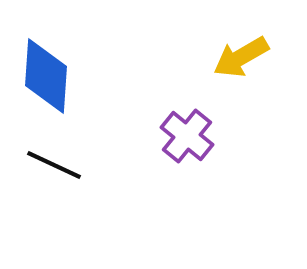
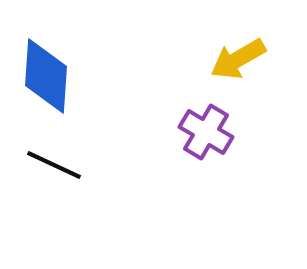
yellow arrow: moved 3 px left, 2 px down
purple cross: moved 19 px right, 4 px up; rotated 8 degrees counterclockwise
